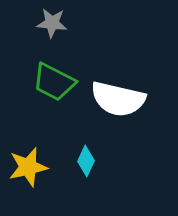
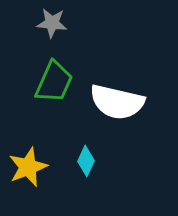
green trapezoid: rotated 93 degrees counterclockwise
white semicircle: moved 1 px left, 3 px down
yellow star: rotated 9 degrees counterclockwise
